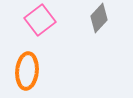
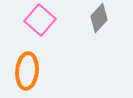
pink square: rotated 12 degrees counterclockwise
